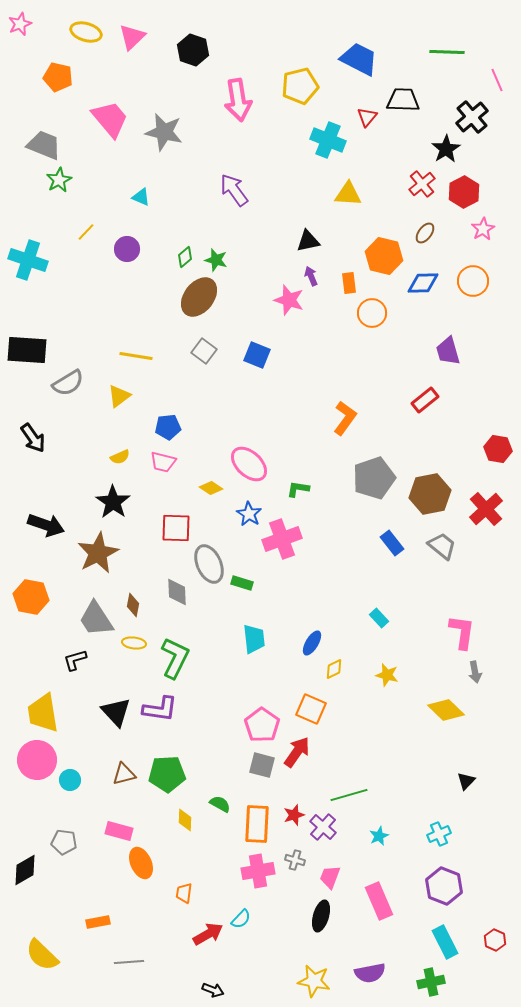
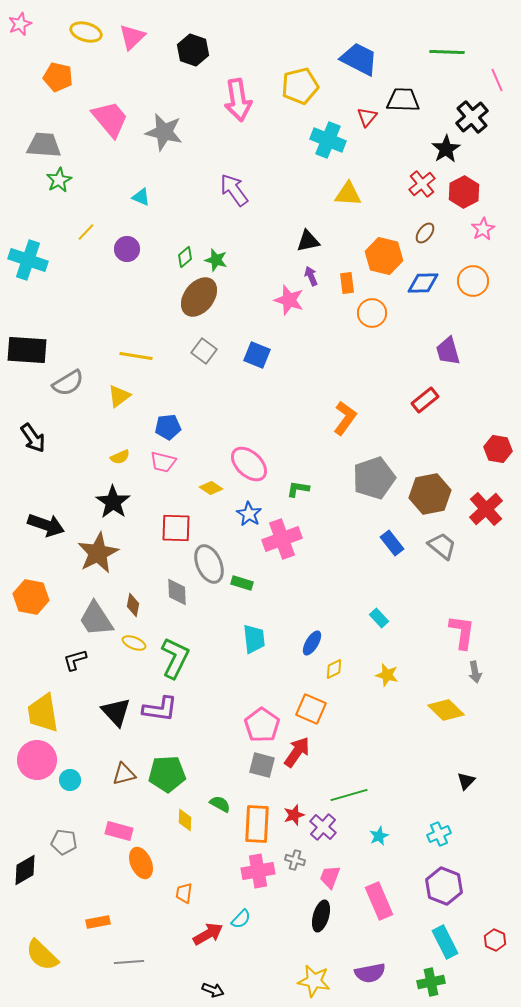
gray trapezoid at (44, 145): rotated 18 degrees counterclockwise
orange rectangle at (349, 283): moved 2 px left
yellow ellipse at (134, 643): rotated 15 degrees clockwise
